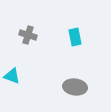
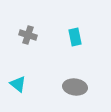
cyan triangle: moved 6 px right, 8 px down; rotated 18 degrees clockwise
